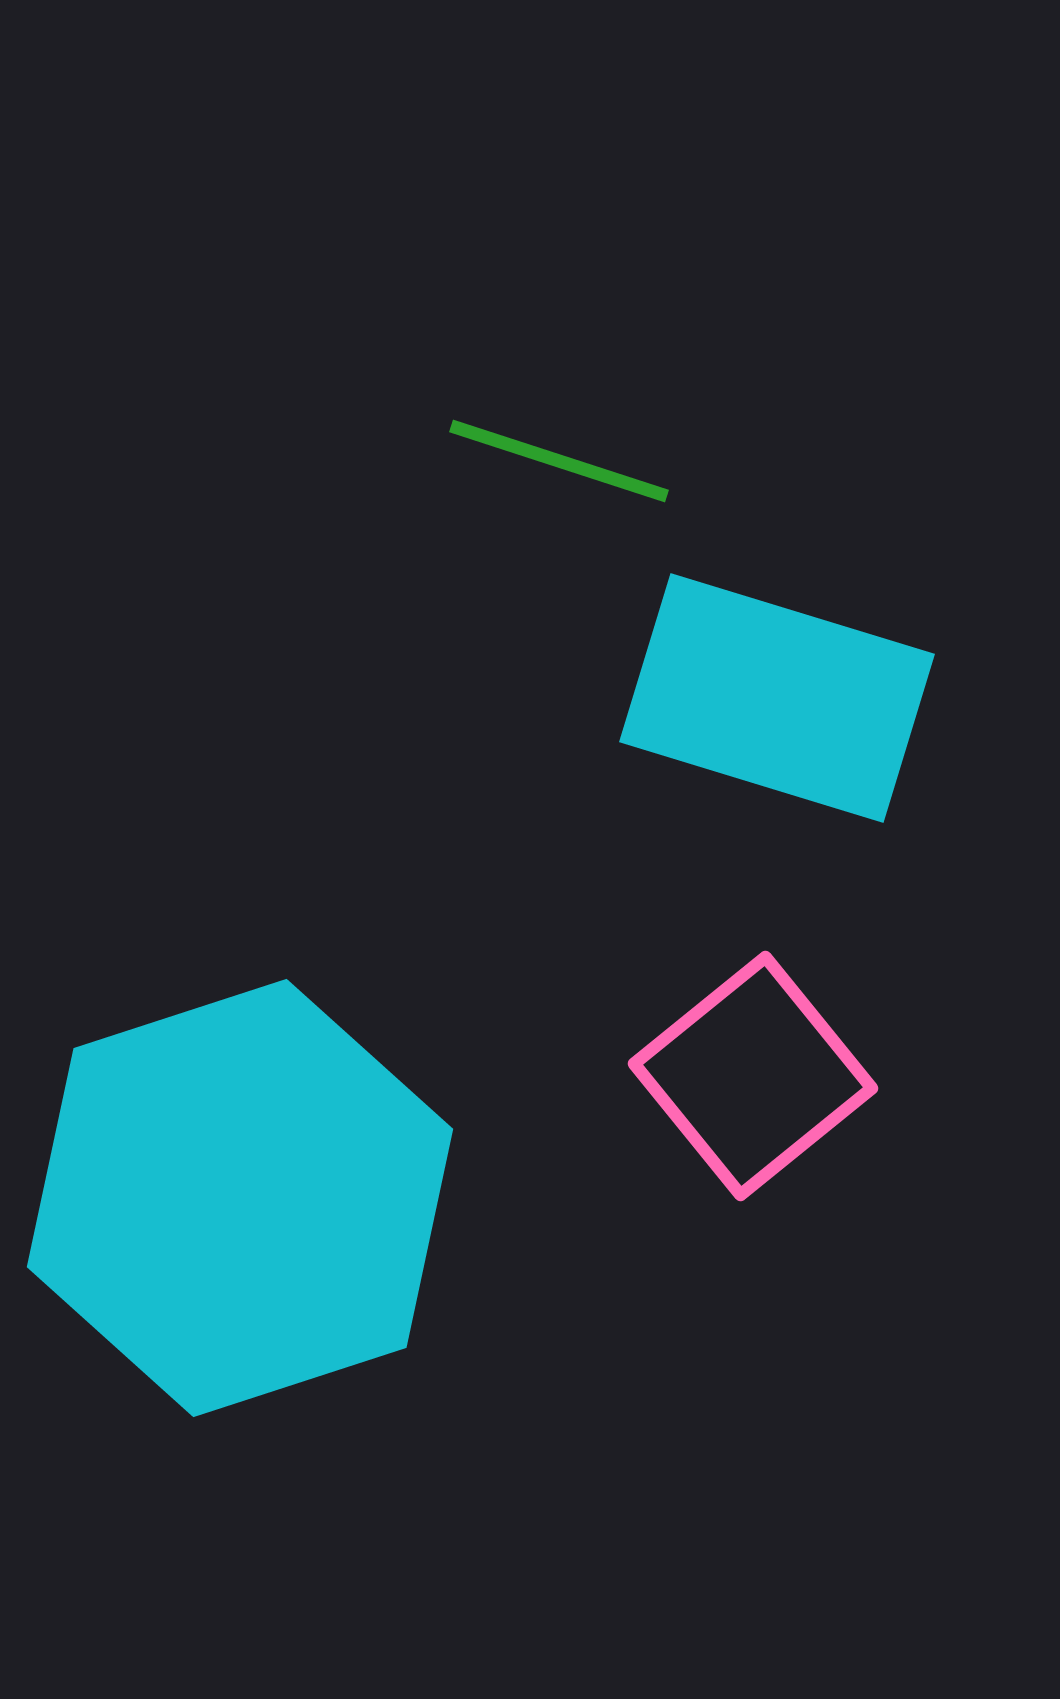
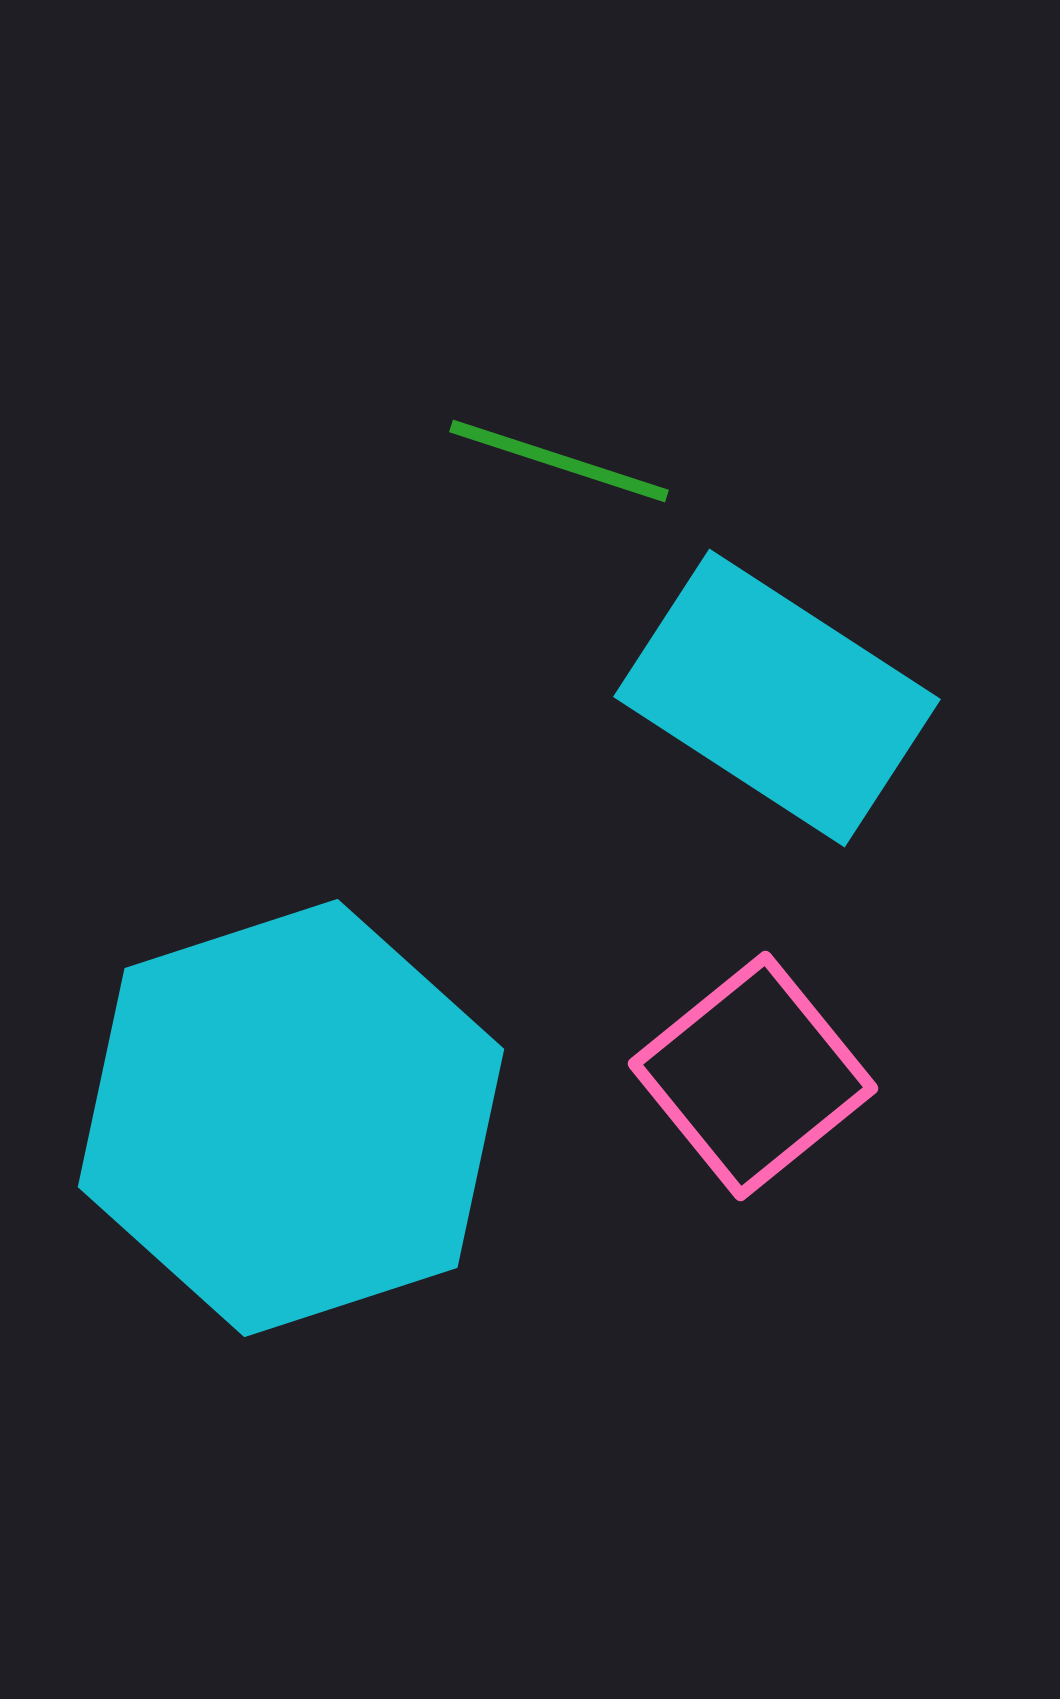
cyan rectangle: rotated 16 degrees clockwise
cyan hexagon: moved 51 px right, 80 px up
